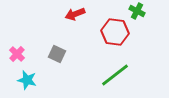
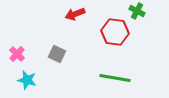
green line: moved 3 px down; rotated 48 degrees clockwise
